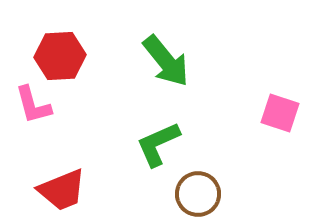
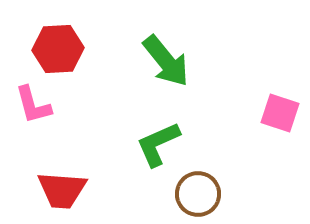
red hexagon: moved 2 px left, 7 px up
red trapezoid: rotated 26 degrees clockwise
